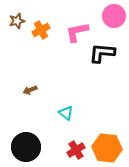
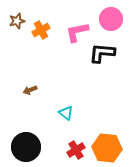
pink circle: moved 3 px left, 3 px down
